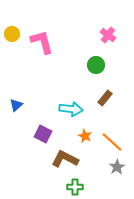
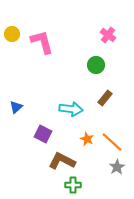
blue triangle: moved 2 px down
orange star: moved 2 px right, 3 px down
brown L-shape: moved 3 px left, 2 px down
green cross: moved 2 px left, 2 px up
